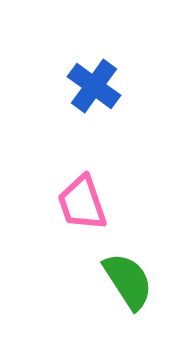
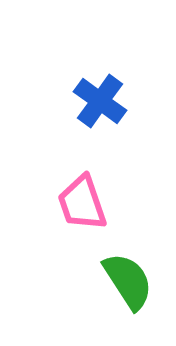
blue cross: moved 6 px right, 15 px down
